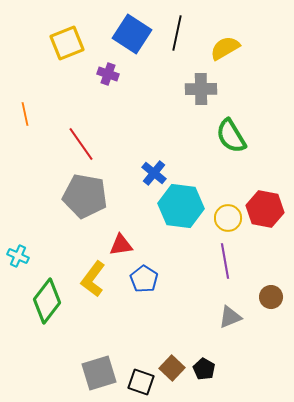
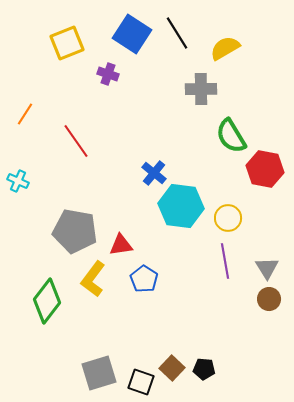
black line: rotated 44 degrees counterclockwise
orange line: rotated 45 degrees clockwise
red line: moved 5 px left, 3 px up
gray pentagon: moved 10 px left, 35 px down
red hexagon: moved 40 px up
cyan cross: moved 75 px up
brown circle: moved 2 px left, 2 px down
gray triangle: moved 37 px right, 49 px up; rotated 40 degrees counterclockwise
black pentagon: rotated 25 degrees counterclockwise
